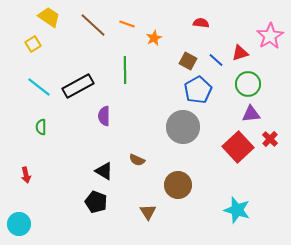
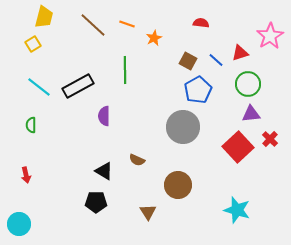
yellow trapezoid: moved 5 px left; rotated 70 degrees clockwise
green semicircle: moved 10 px left, 2 px up
black pentagon: rotated 20 degrees counterclockwise
